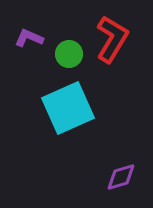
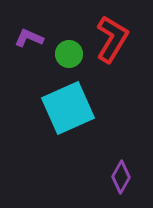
purple diamond: rotated 44 degrees counterclockwise
